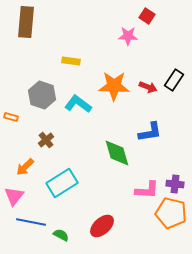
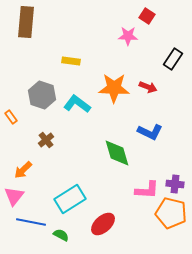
black rectangle: moved 1 px left, 21 px up
orange star: moved 2 px down
cyan L-shape: moved 1 px left
orange rectangle: rotated 40 degrees clockwise
blue L-shape: rotated 35 degrees clockwise
orange arrow: moved 2 px left, 3 px down
cyan rectangle: moved 8 px right, 16 px down
red ellipse: moved 1 px right, 2 px up
